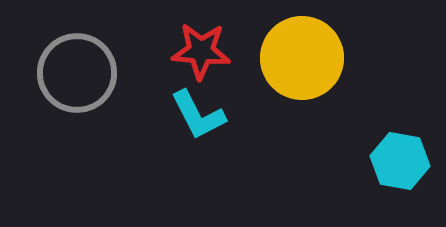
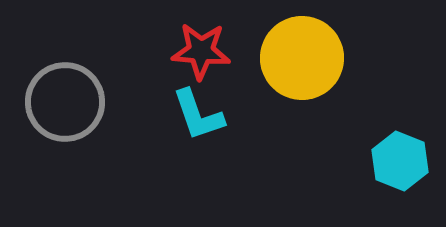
gray circle: moved 12 px left, 29 px down
cyan L-shape: rotated 8 degrees clockwise
cyan hexagon: rotated 12 degrees clockwise
